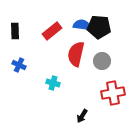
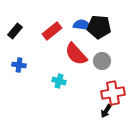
black rectangle: rotated 42 degrees clockwise
red semicircle: rotated 55 degrees counterclockwise
blue cross: rotated 16 degrees counterclockwise
cyan cross: moved 6 px right, 2 px up
black arrow: moved 24 px right, 5 px up
